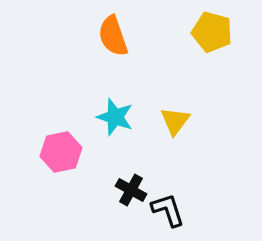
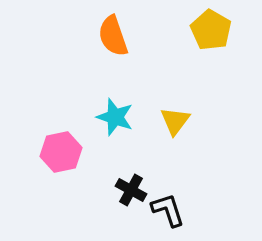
yellow pentagon: moved 1 px left, 2 px up; rotated 15 degrees clockwise
